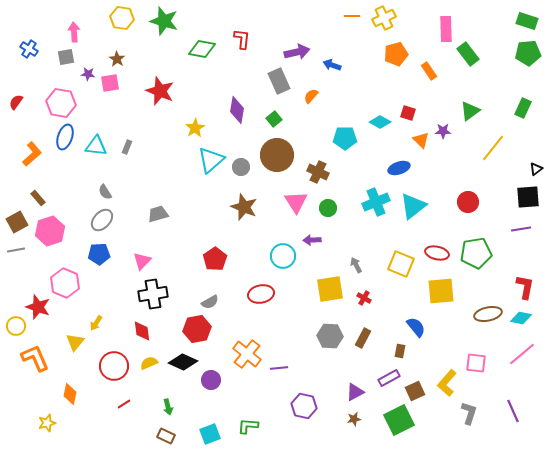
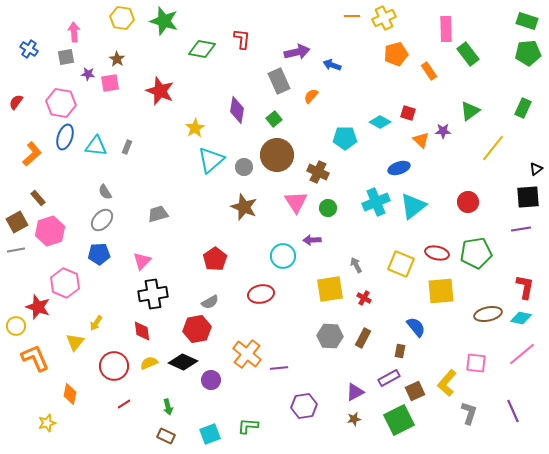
gray circle at (241, 167): moved 3 px right
purple hexagon at (304, 406): rotated 20 degrees counterclockwise
